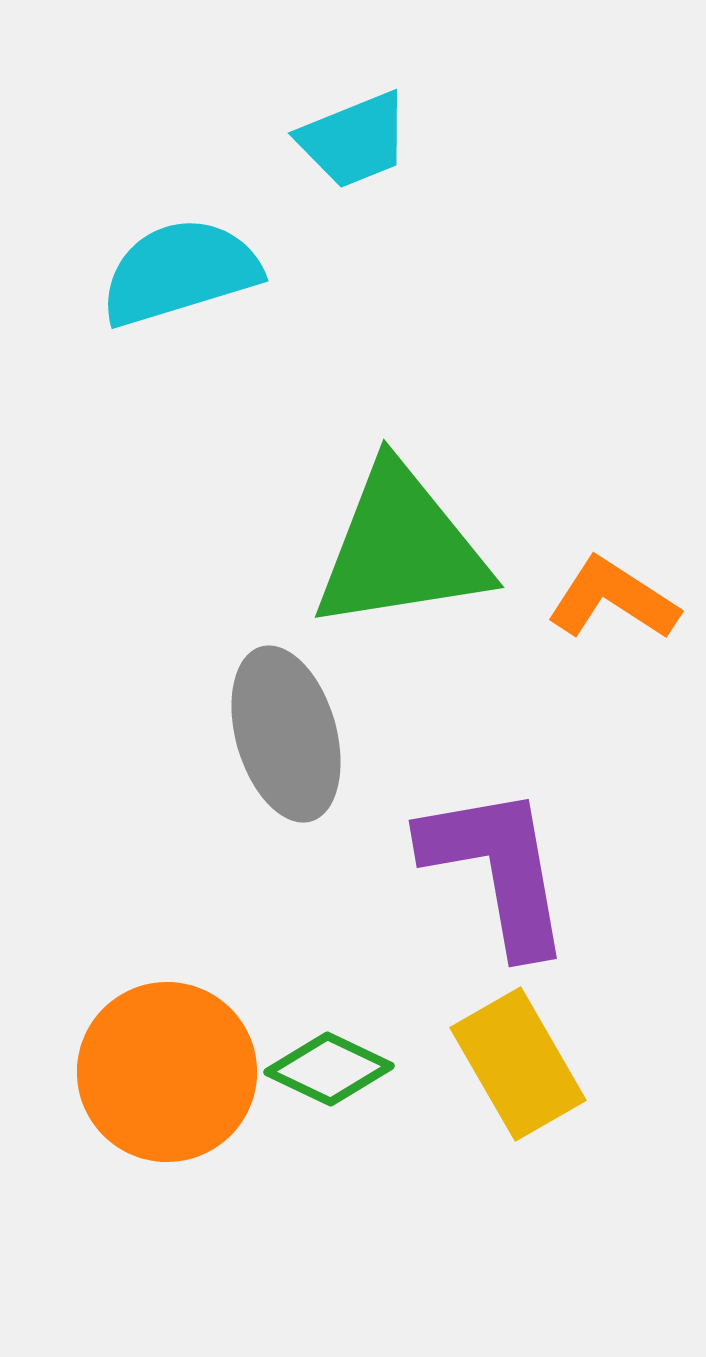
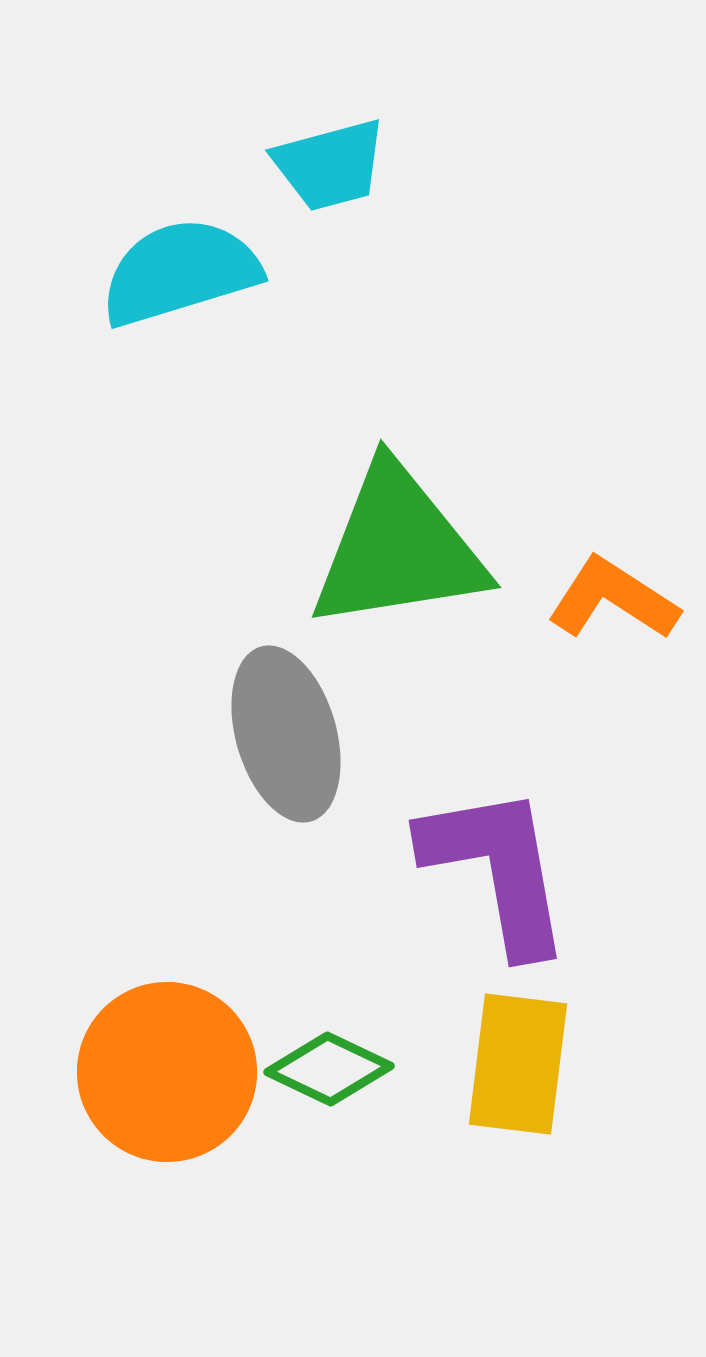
cyan trapezoid: moved 24 px left, 25 px down; rotated 7 degrees clockwise
green triangle: moved 3 px left
yellow rectangle: rotated 37 degrees clockwise
